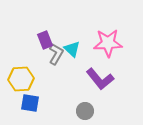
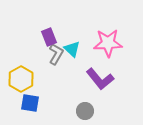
purple rectangle: moved 4 px right, 3 px up
yellow hexagon: rotated 25 degrees counterclockwise
